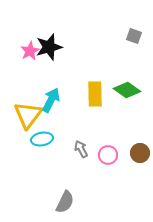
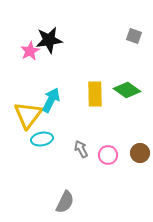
black star: moved 7 px up; rotated 8 degrees clockwise
